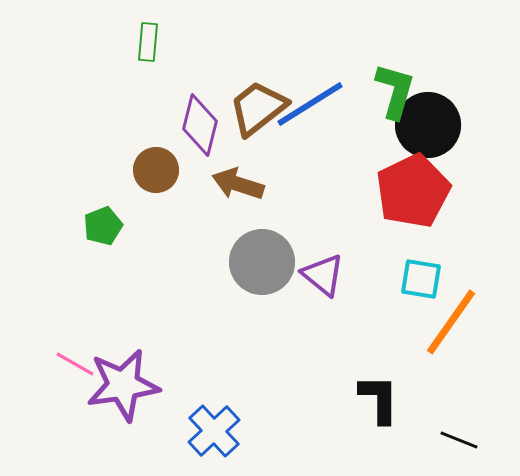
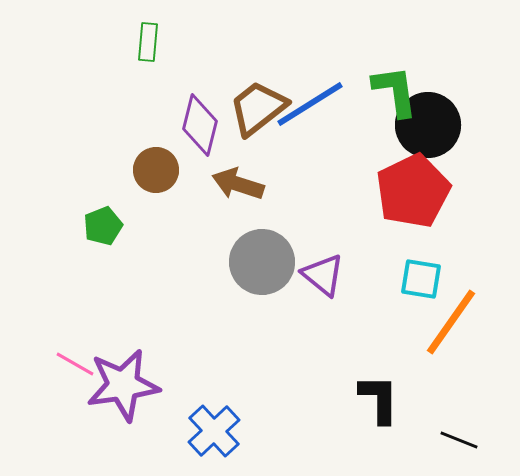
green L-shape: rotated 24 degrees counterclockwise
